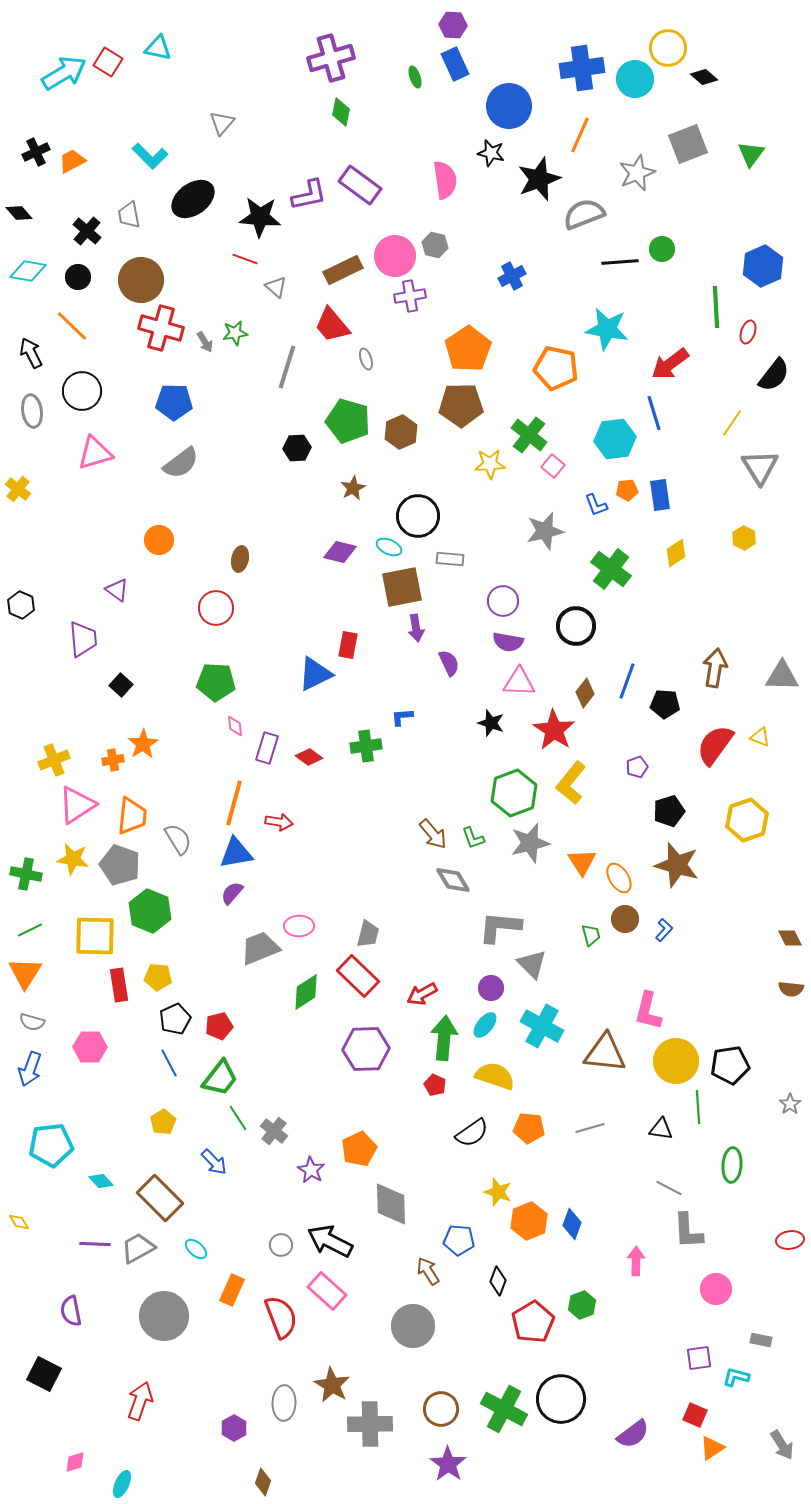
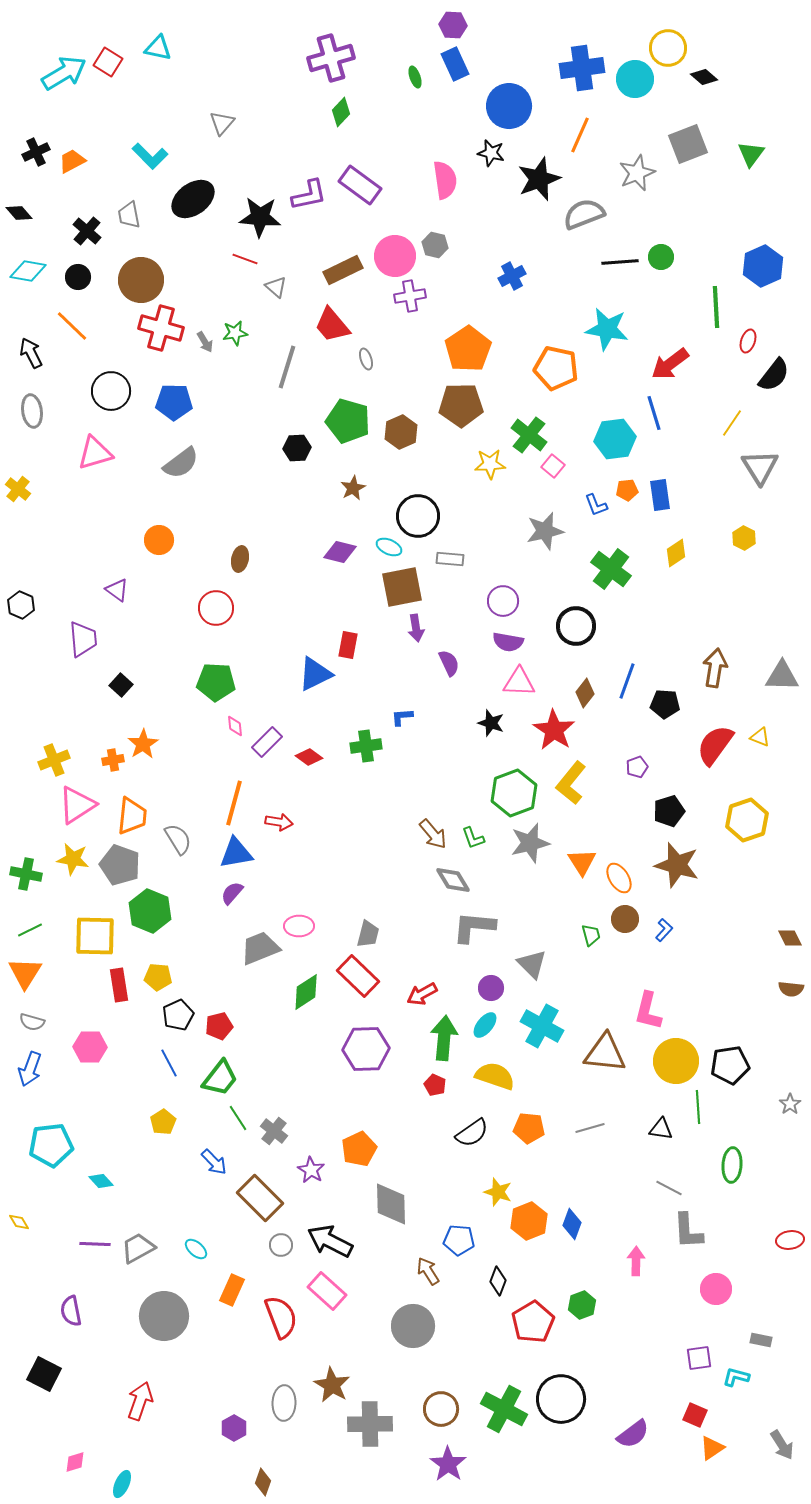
green diamond at (341, 112): rotated 32 degrees clockwise
green circle at (662, 249): moved 1 px left, 8 px down
red ellipse at (748, 332): moved 9 px down
black circle at (82, 391): moved 29 px right
purple rectangle at (267, 748): moved 6 px up; rotated 28 degrees clockwise
gray L-shape at (500, 927): moved 26 px left
black pentagon at (175, 1019): moved 3 px right, 4 px up
brown rectangle at (160, 1198): moved 100 px right
